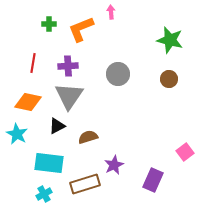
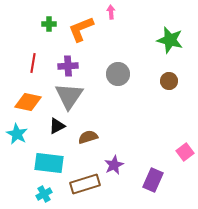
brown circle: moved 2 px down
